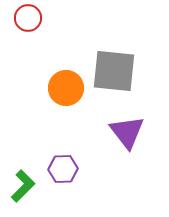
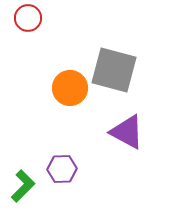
gray square: moved 1 px up; rotated 9 degrees clockwise
orange circle: moved 4 px right
purple triangle: rotated 24 degrees counterclockwise
purple hexagon: moved 1 px left
